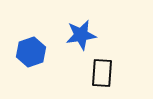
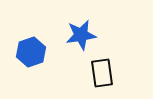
black rectangle: rotated 12 degrees counterclockwise
